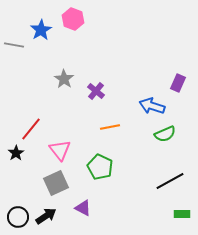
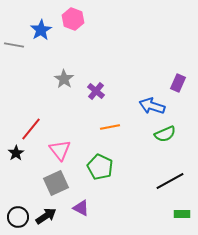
purple triangle: moved 2 px left
